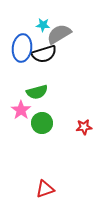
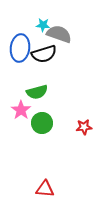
gray semicircle: rotated 50 degrees clockwise
blue ellipse: moved 2 px left
red triangle: rotated 24 degrees clockwise
